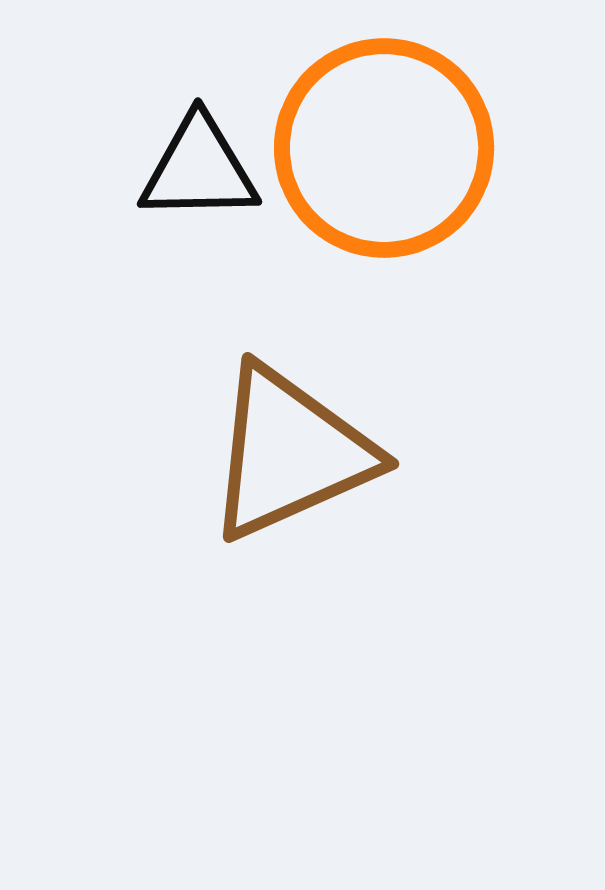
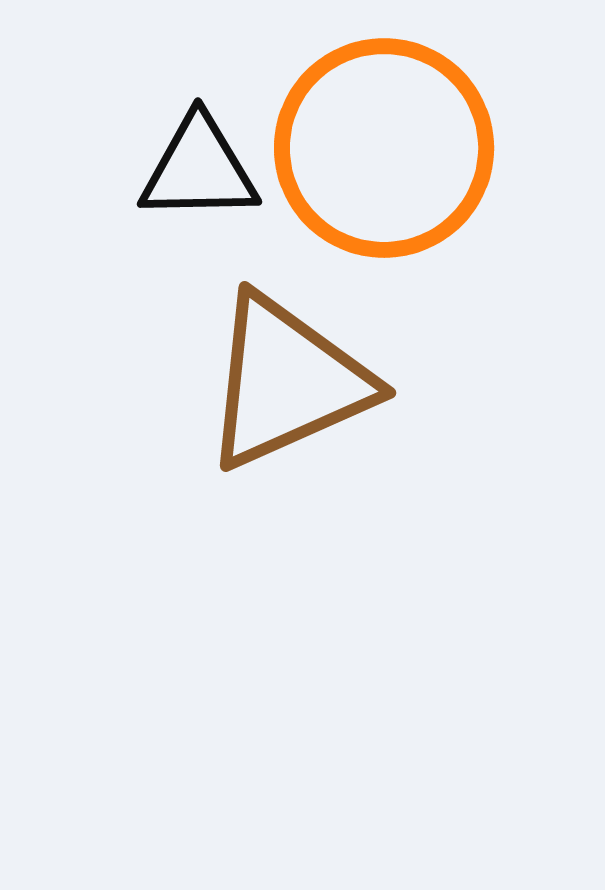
brown triangle: moved 3 px left, 71 px up
